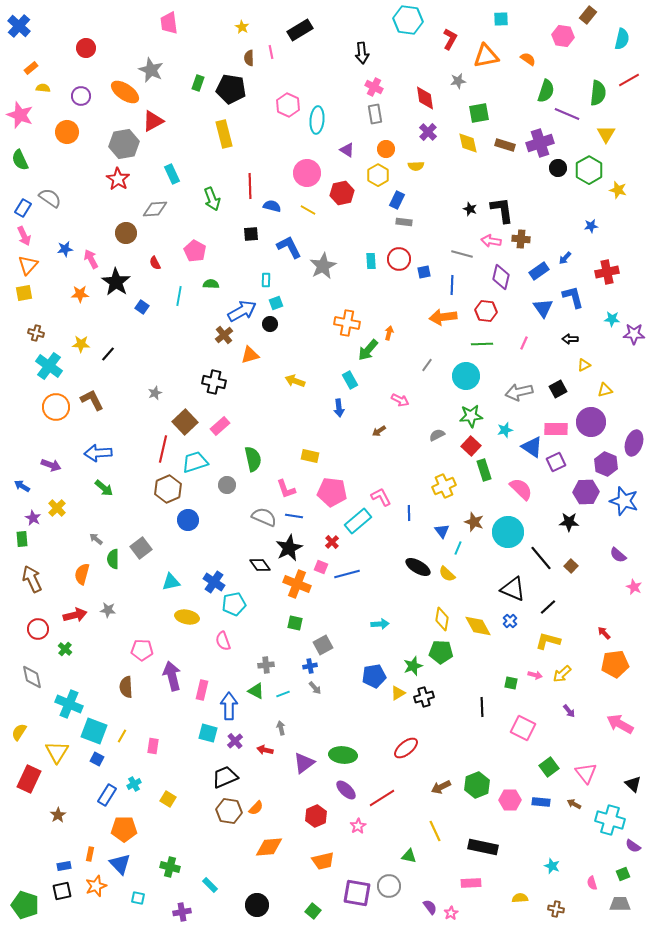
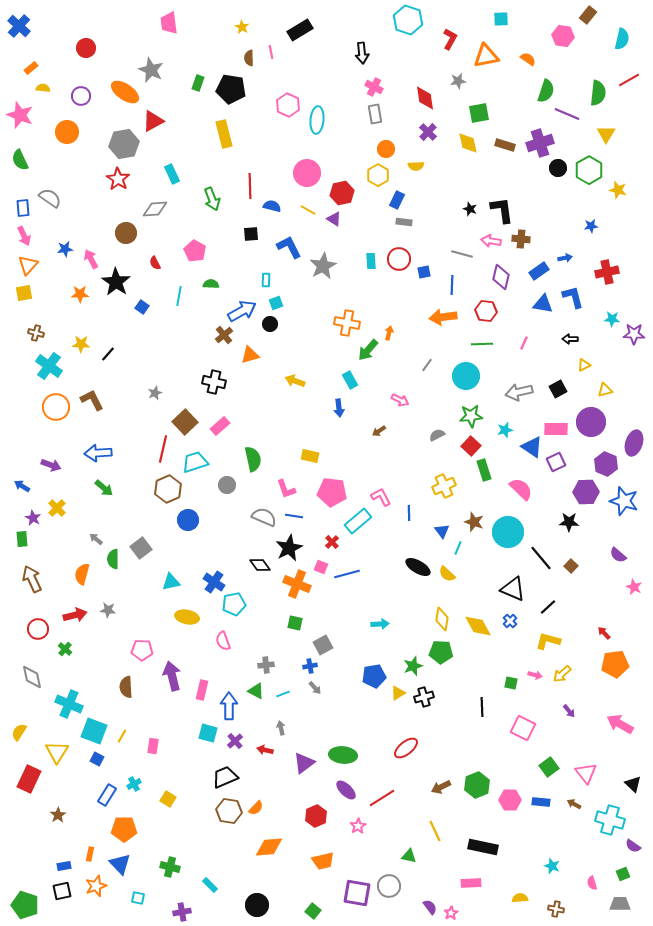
cyan hexagon at (408, 20): rotated 12 degrees clockwise
purple triangle at (347, 150): moved 13 px left, 69 px down
blue rectangle at (23, 208): rotated 36 degrees counterclockwise
blue arrow at (565, 258): rotated 144 degrees counterclockwise
blue triangle at (543, 308): moved 4 px up; rotated 45 degrees counterclockwise
